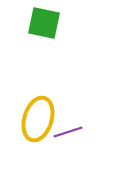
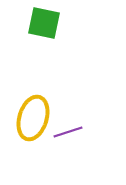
yellow ellipse: moved 5 px left, 1 px up
